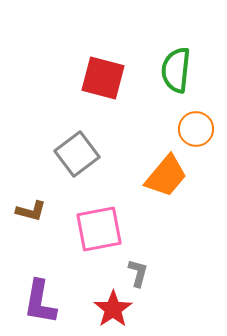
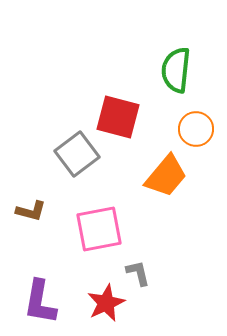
red square: moved 15 px right, 39 px down
gray L-shape: rotated 28 degrees counterclockwise
red star: moved 7 px left, 6 px up; rotated 9 degrees clockwise
